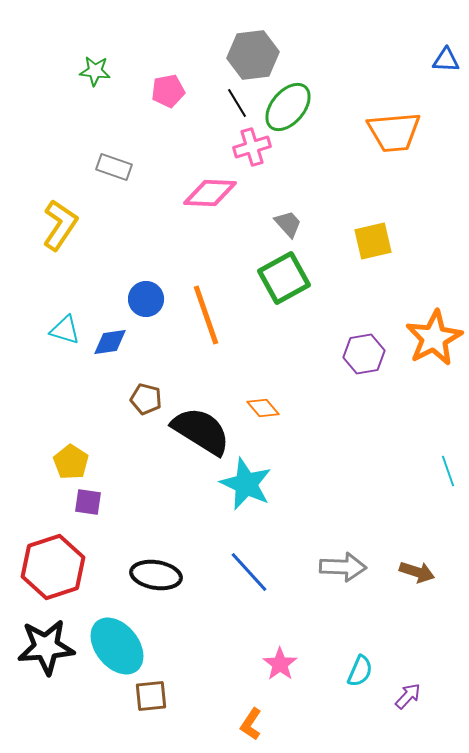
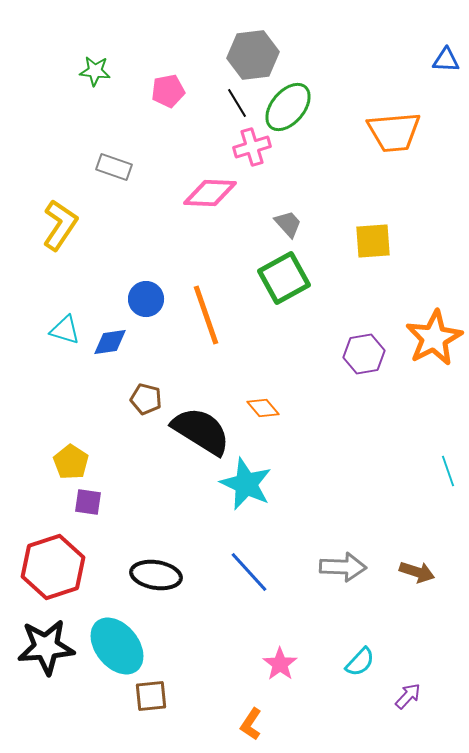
yellow square: rotated 9 degrees clockwise
cyan semicircle: moved 9 px up; rotated 20 degrees clockwise
